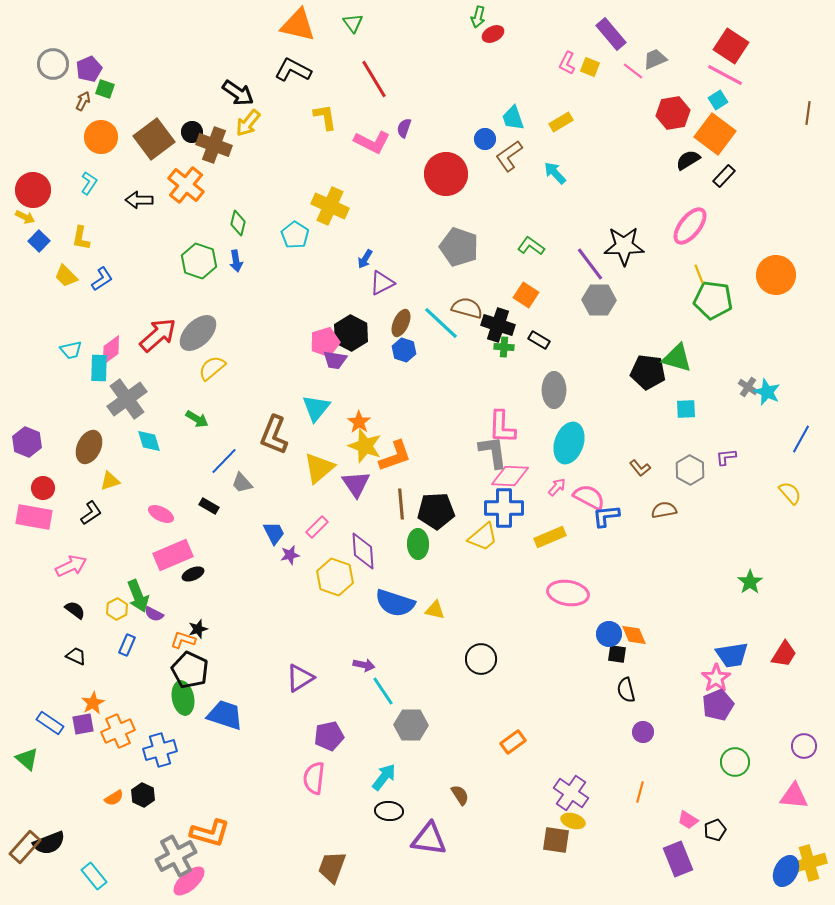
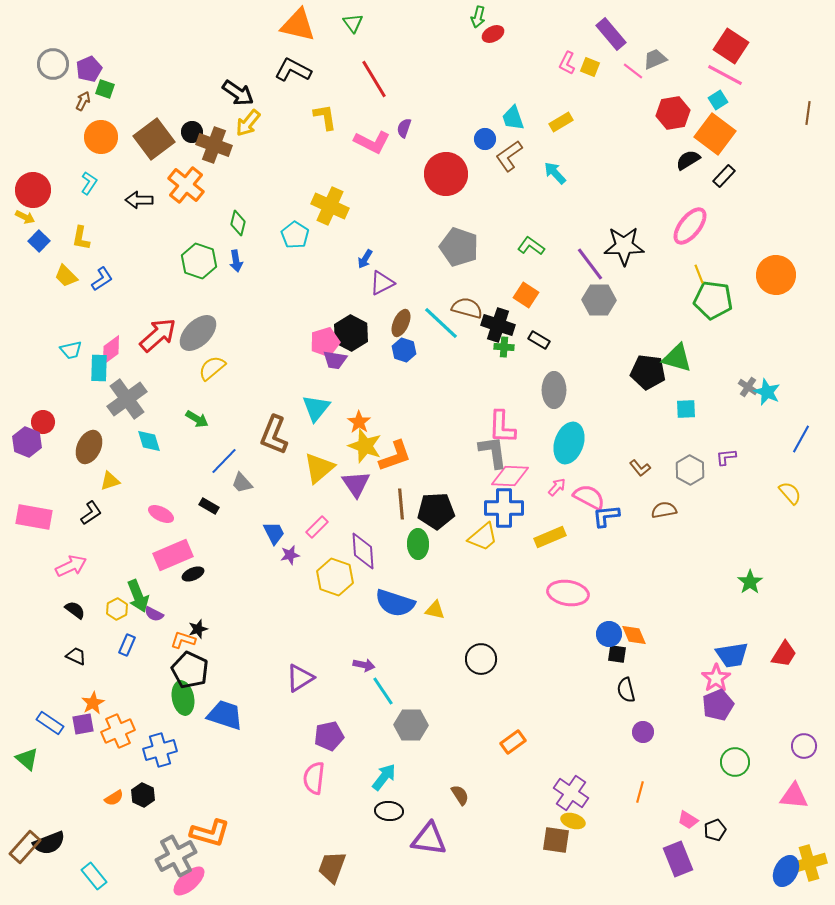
red circle at (43, 488): moved 66 px up
